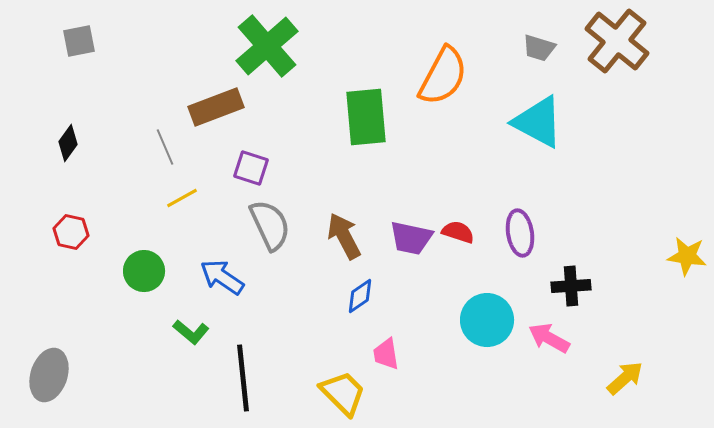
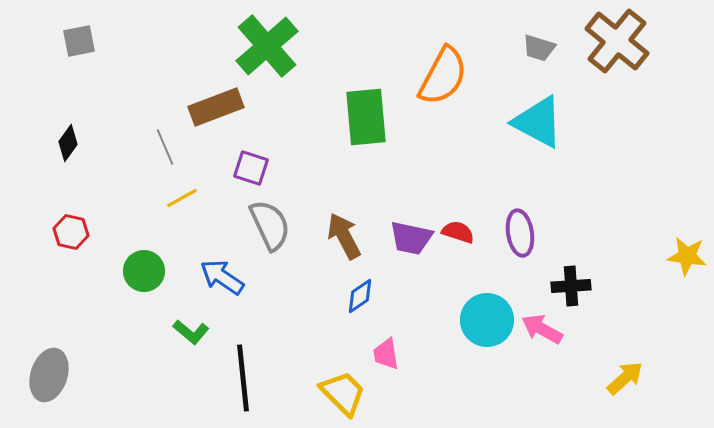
pink arrow: moved 7 px left, 9 px up
